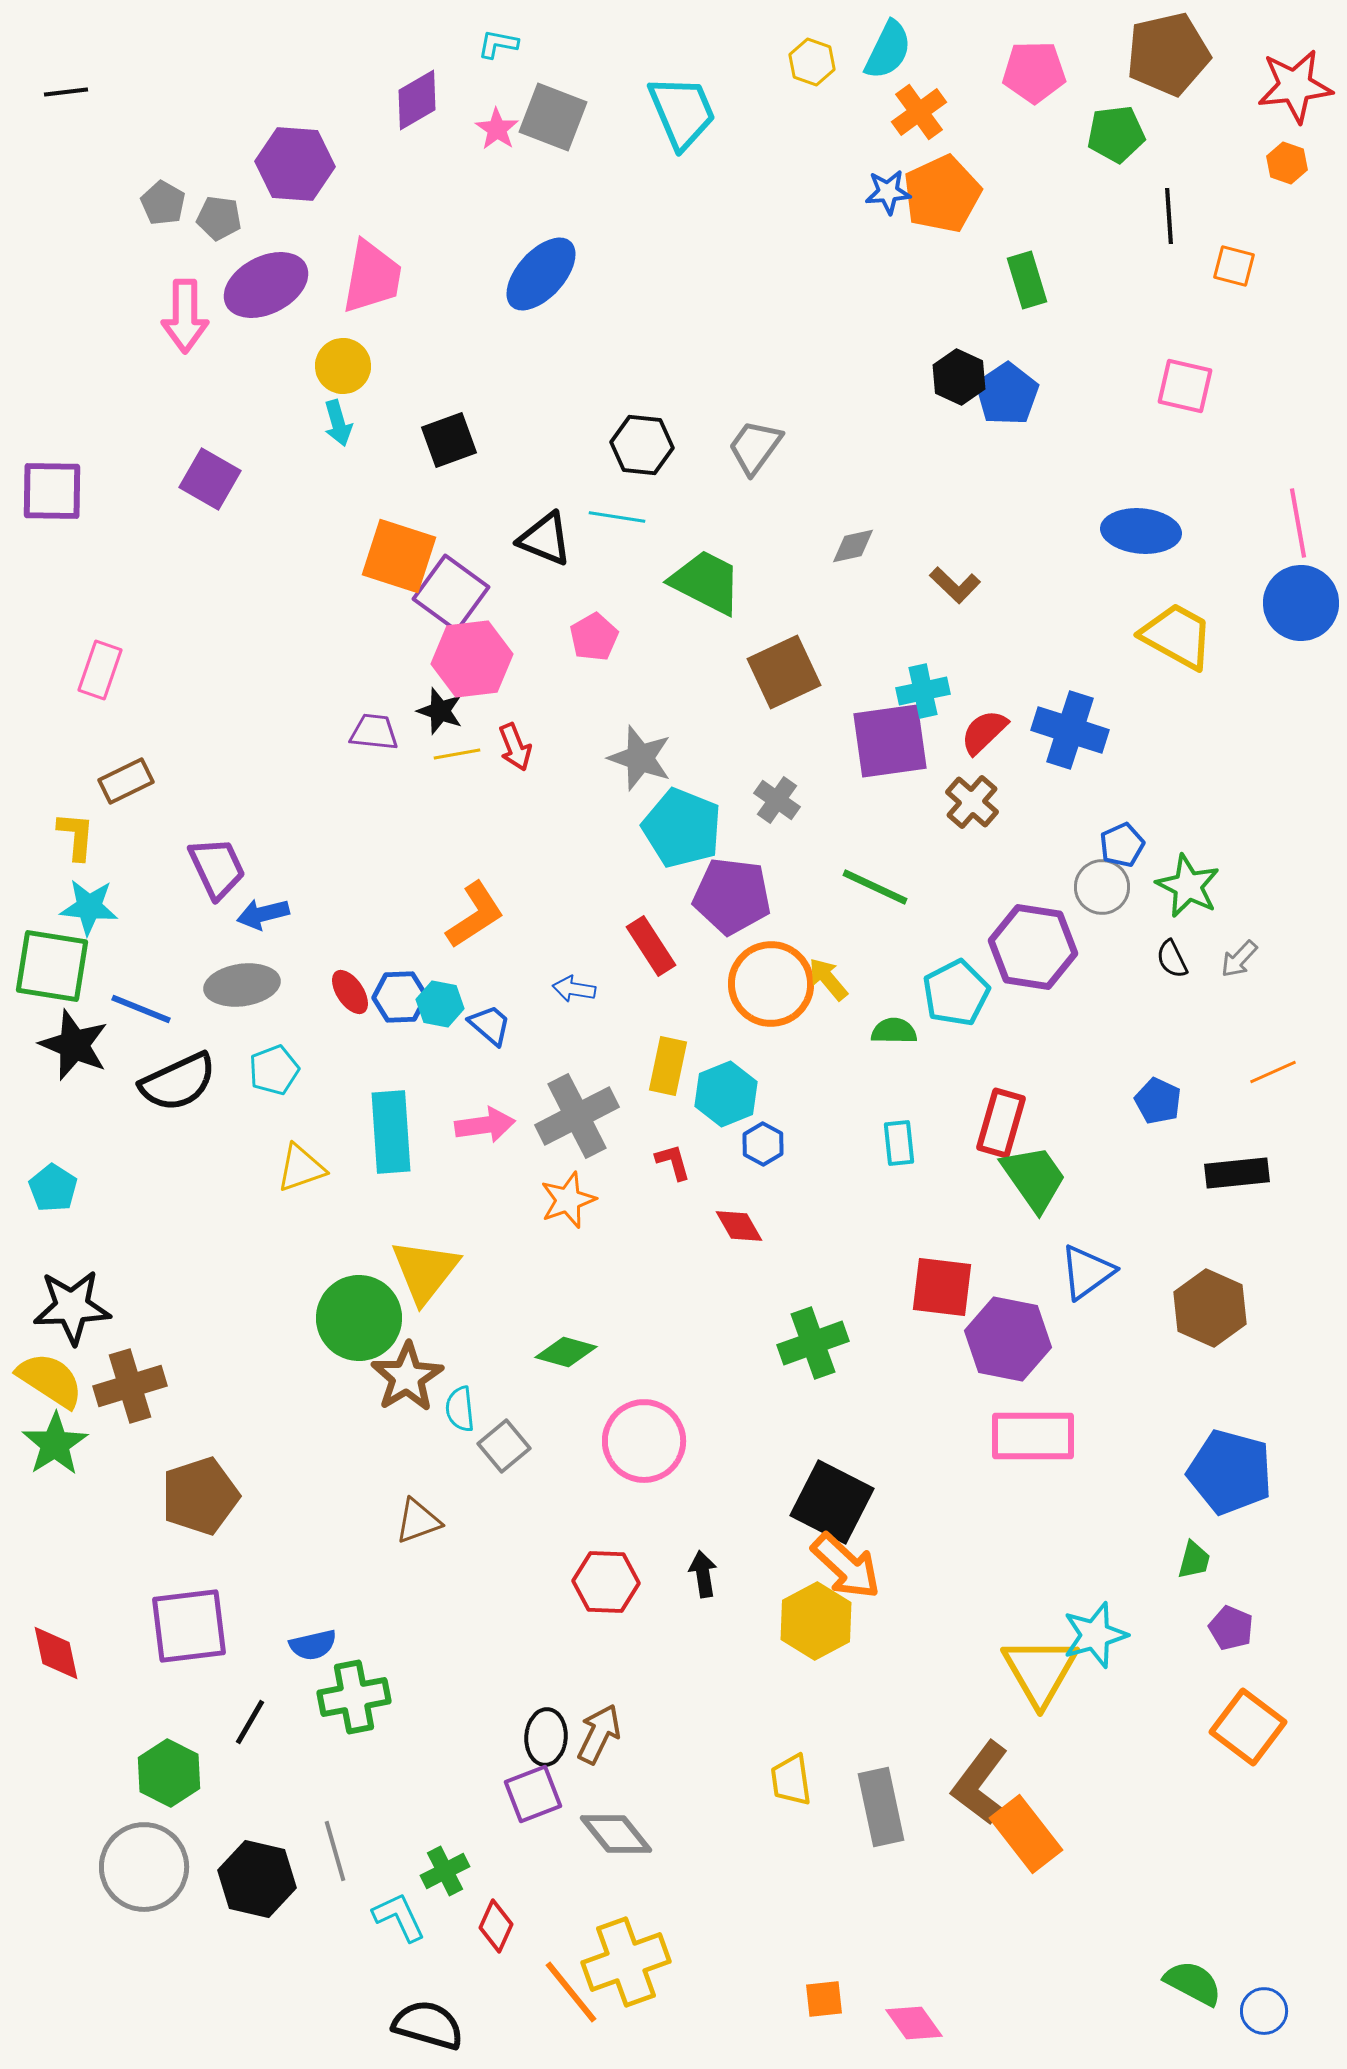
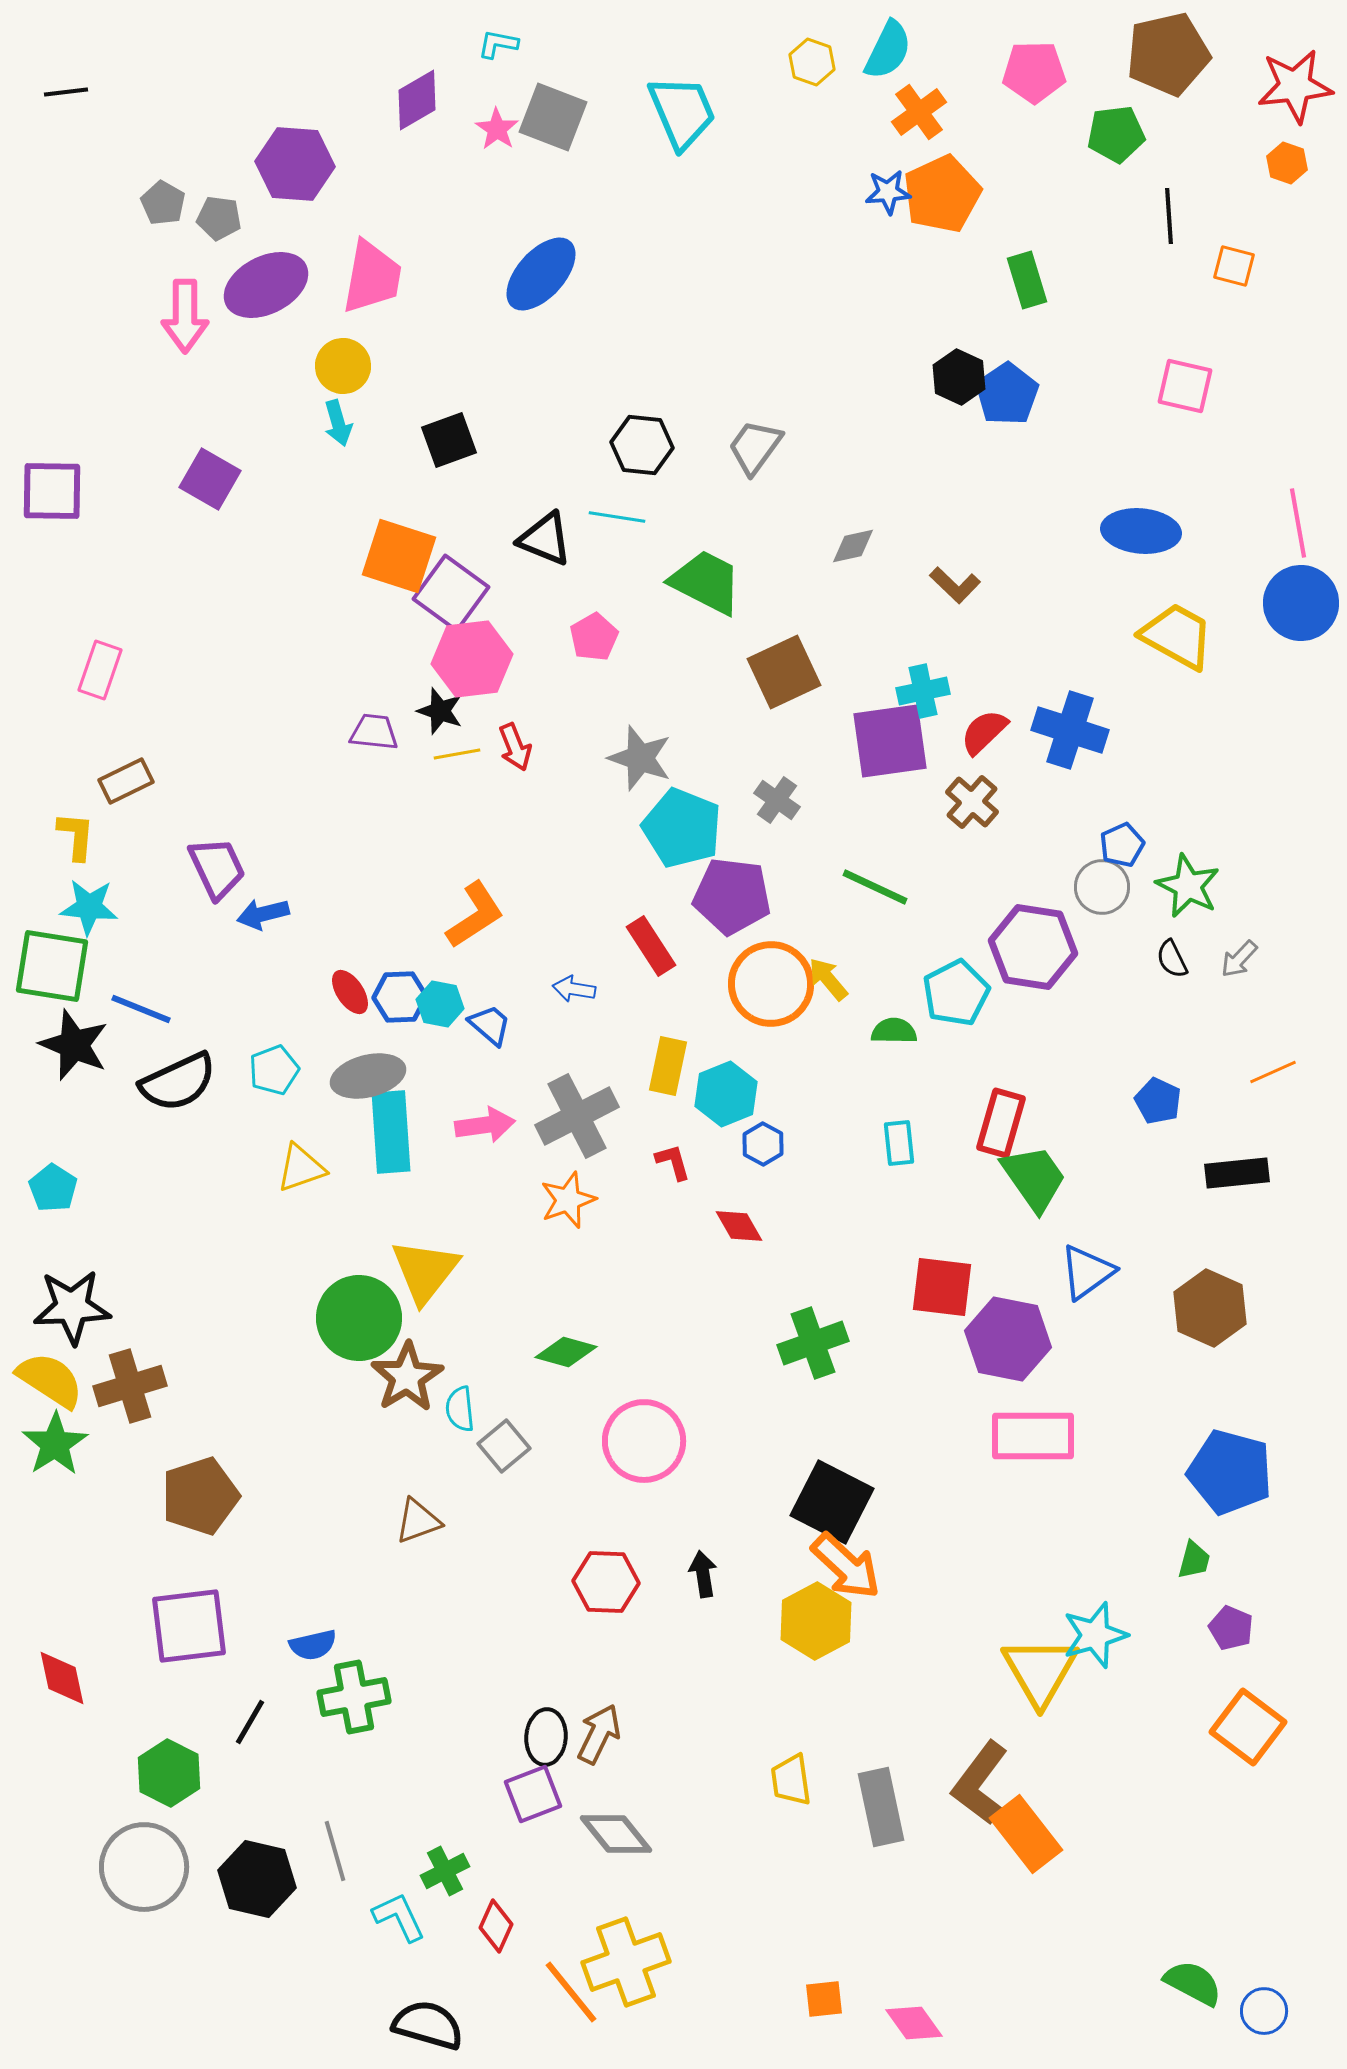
gray ellipse at (242, 985): moved 126 px right, 91 px down; rotated 6 degrees counterclockwise
red diamond at (56, 1653): moved 6 px right, 25 px down
